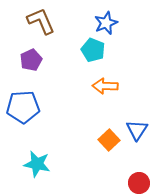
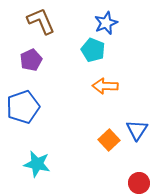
blue pentagon: rotated 16 degrees counterclockwise
